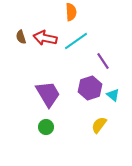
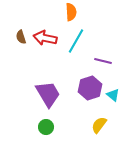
cyan line: rotated 25 degrees counterclockwise
purple line: rotated 42 degrees counterclockwise
